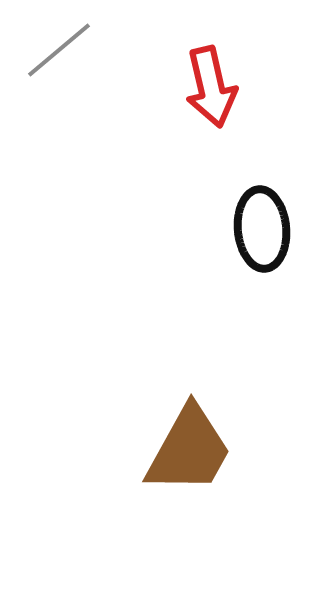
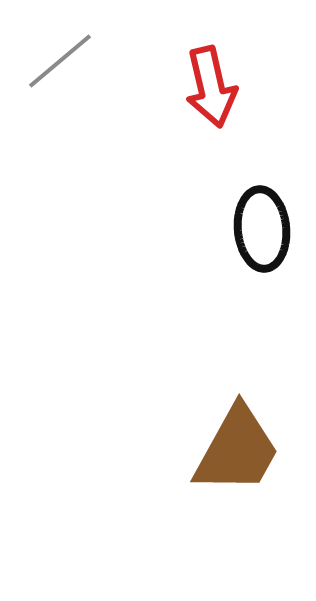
gray line: moved 1 px right, 11 px down
brown trapezoid: moved 48 px right
